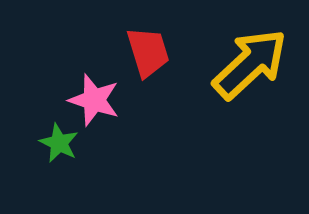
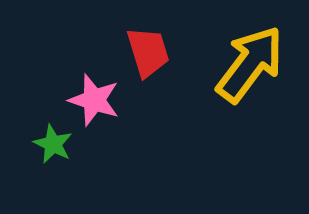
yellow arrow: rotated 10 degrees counterclockwise
green star: moved 6 px left, 1 px down
